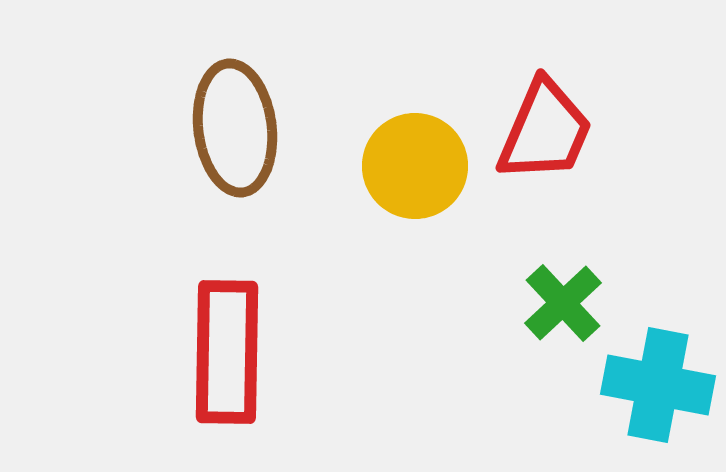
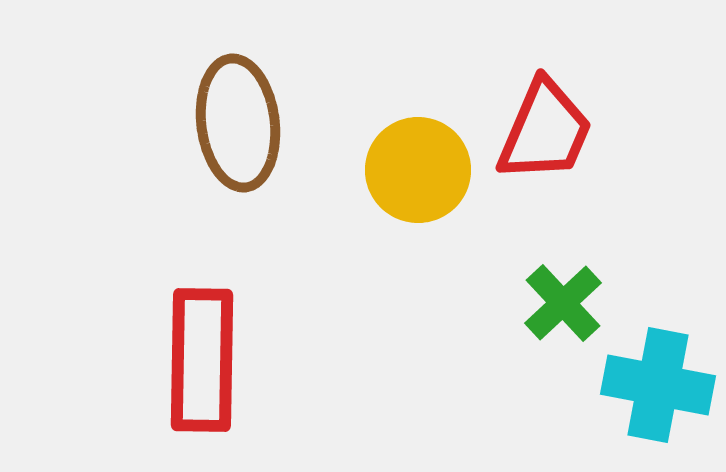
brown ellipse: moved 3 px right, 5 px up
yellow circle: moved 3 px right, 4 px down
red rectangle: moved 25 px left, 8 px down
